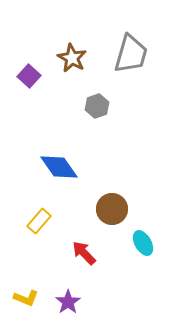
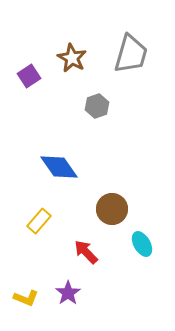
purple square: rotated 15 degrees clockwise
cyan ellipse: moved 1 px left, 1 px down
red arrow: moved 2 px right, 1 px up
purple star: moved 9 px up
